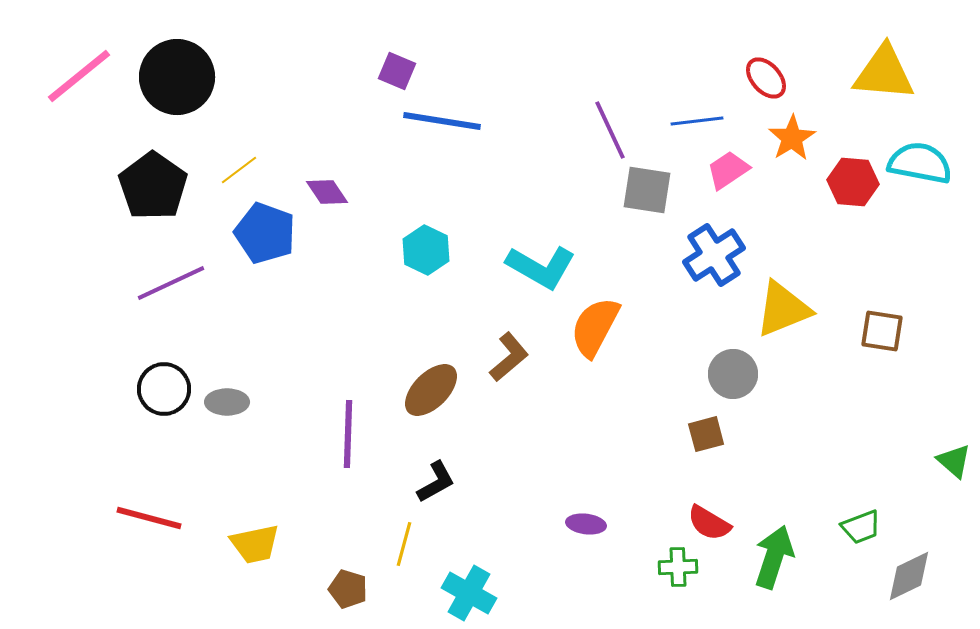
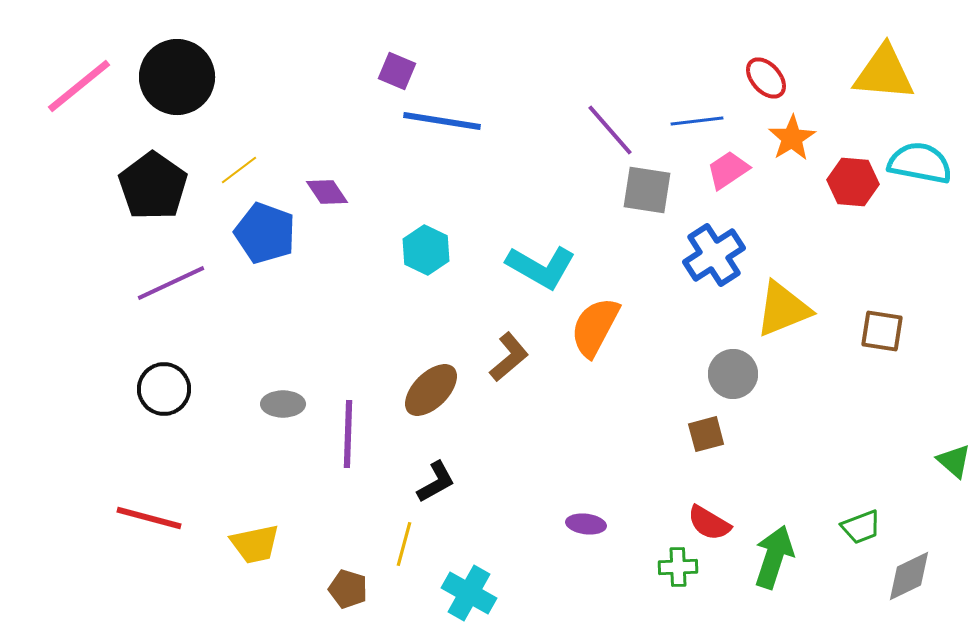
pink line at (79, 76): moved 10 px down
purple line at (610, 130): rotated 16 degrees counterclockwise
gray ellipse at (227, 402): moved 56 px right, 2 px down
